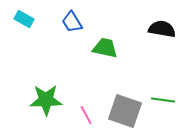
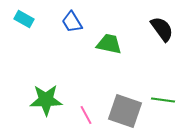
black semicircle: rotated 44 degrees clockwise
green trapezoid: moved 4 px right, 4 px up
